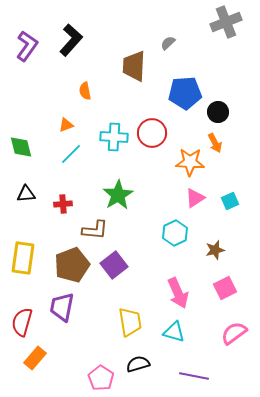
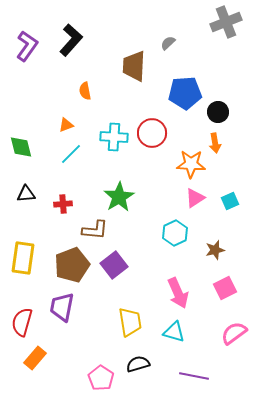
orange arrow: rotated 18 degrees clockwise
orange star: moved 1 px right, 2 px down
green star: moved 1 px right, 2 px down
